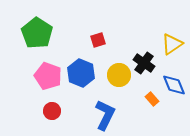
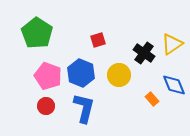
black cross: moved 10 px up
red circle: moved 6 px left, 5 px up
blue L-shape: moved 21 px left, 7 px up; rotated 12 degrees counterclockwise
